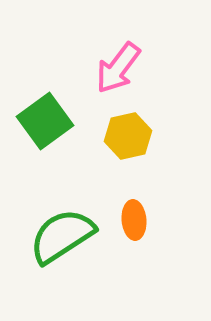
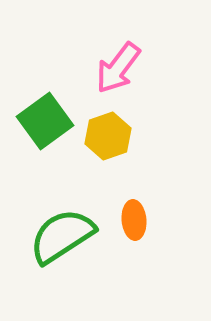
yellow hexagon: moved 20 px left; rotated 6 degrees counterclockwise
